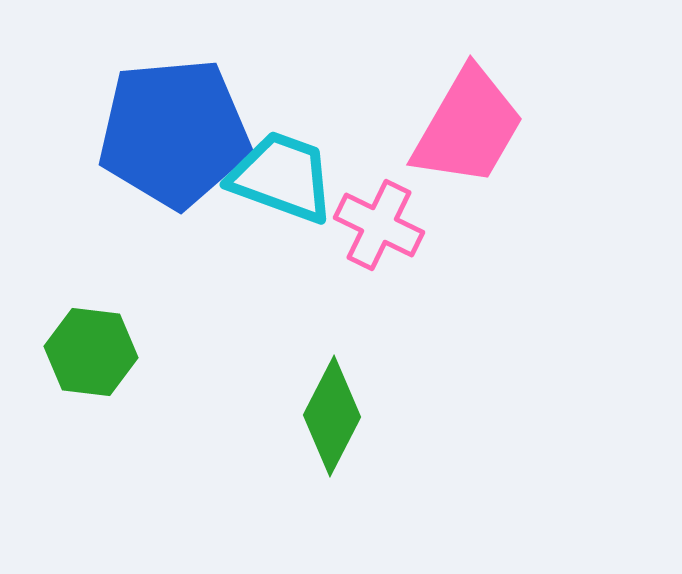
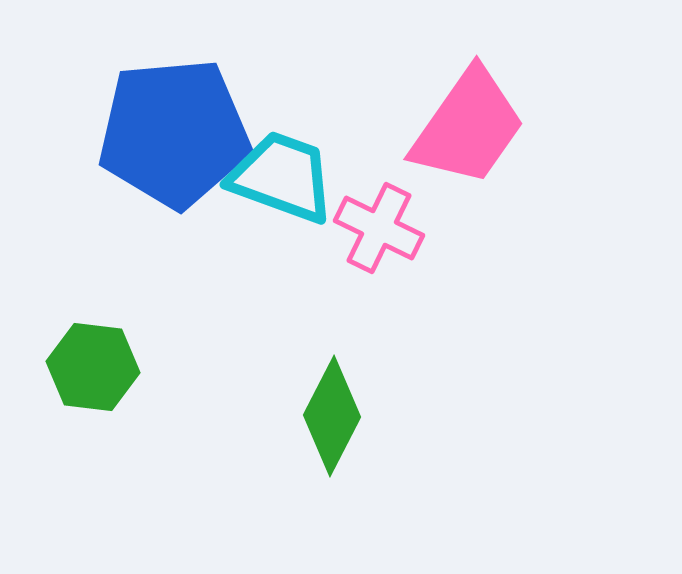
pink trapezoid: rotated 5 degrees clockwise
pink cross: moved 3 px down
green hexagon: moved 2 px right, 15 px down
